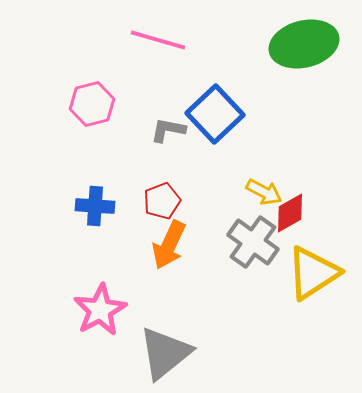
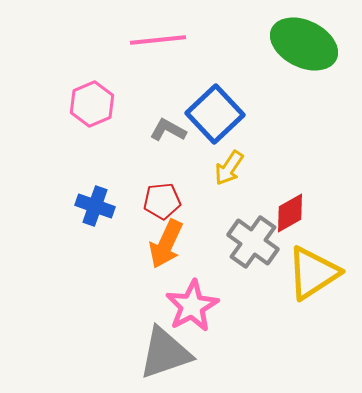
pink line: rotated 22 degrees counterclockwise
green ellipse: rotated 40 degrees clockwise
pink hexagon: rotated 9 degrees counterclockwise
gray L-shape: rotated 18 degrees clockwise
yellow arrow: moved 35 px left, 24 px up; rotated 96 degrees clockwise
red pentagon: rotated 15 degrees clockwise
blue cross: rotated 15 degrees clockwise
orange arrow: moved 3 px left, 1 px up
pink star: moved 92 px right, 4 px up
gray triangle: rotated 20 degrees clockwise
